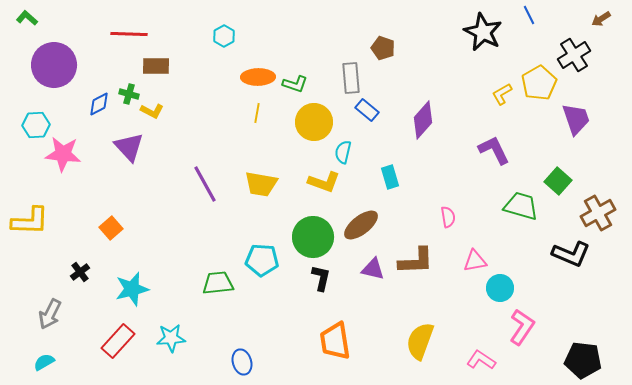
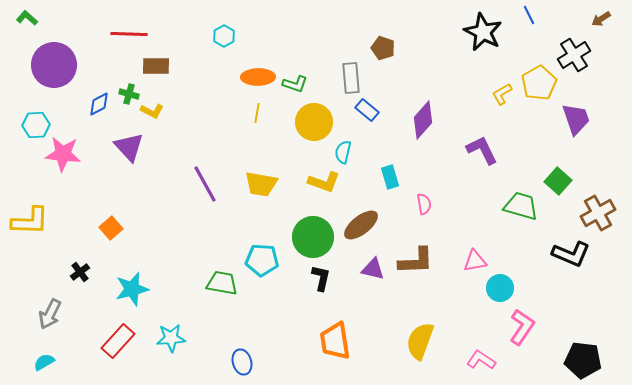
purple L-shape at (494, 150): moved 12 px left
pink semicircle at (448, 217): moved 24 px left, 13 px up
green trapezoid at (218, 283): moved 4 px right; rotated 16 degrees clockwise
